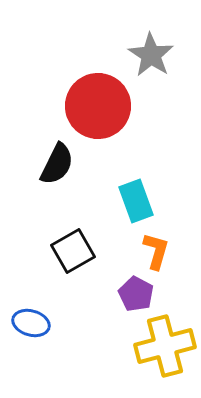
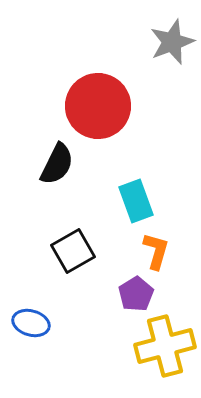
gray star: moved 21 px right, 13 px up; rotated 18 degrees clockwise
purple pentagon: rotated 12 degrees clockwise
